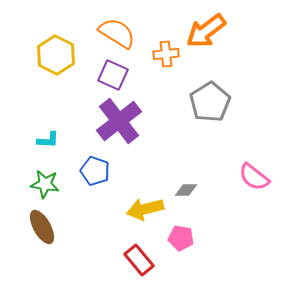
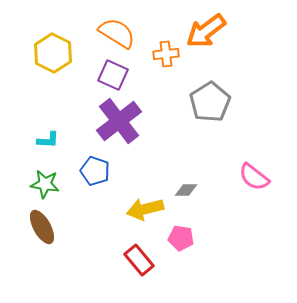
yellow hexagon: moved 3 px left, 2 px up
